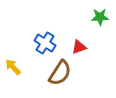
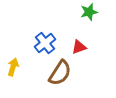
green star: moved 11 px left, 5 px up; rotated 12 degrees counterclockwise
blue cross: rotated 20 degrees clockwise
yellow arrow: rotated 60 degrees clockwise
